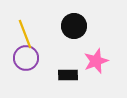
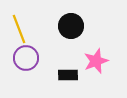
black circle: moved 3 px left
yellow line: moved 6 px left, 5 px up
